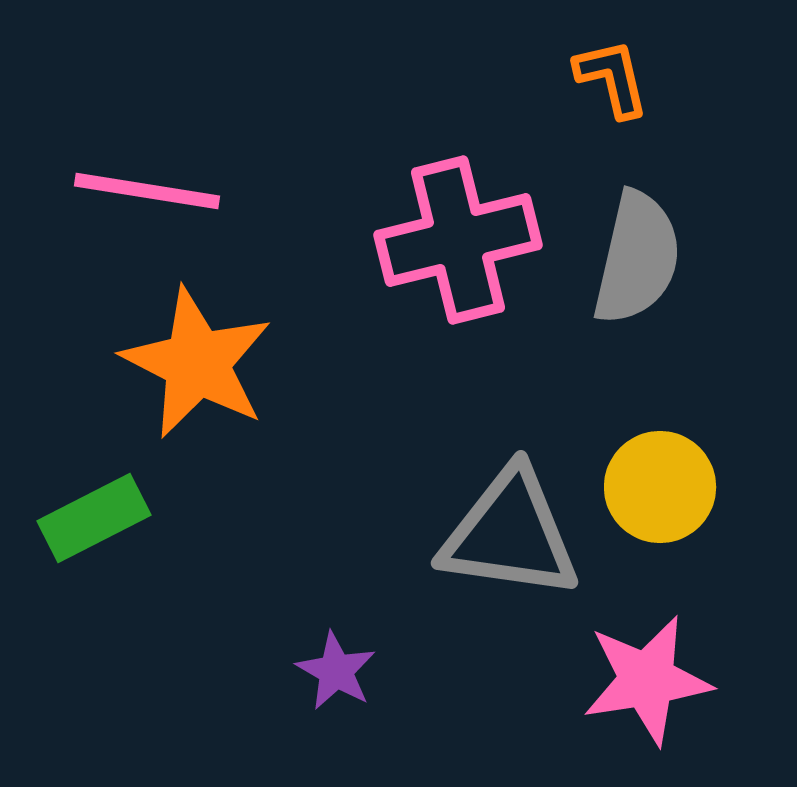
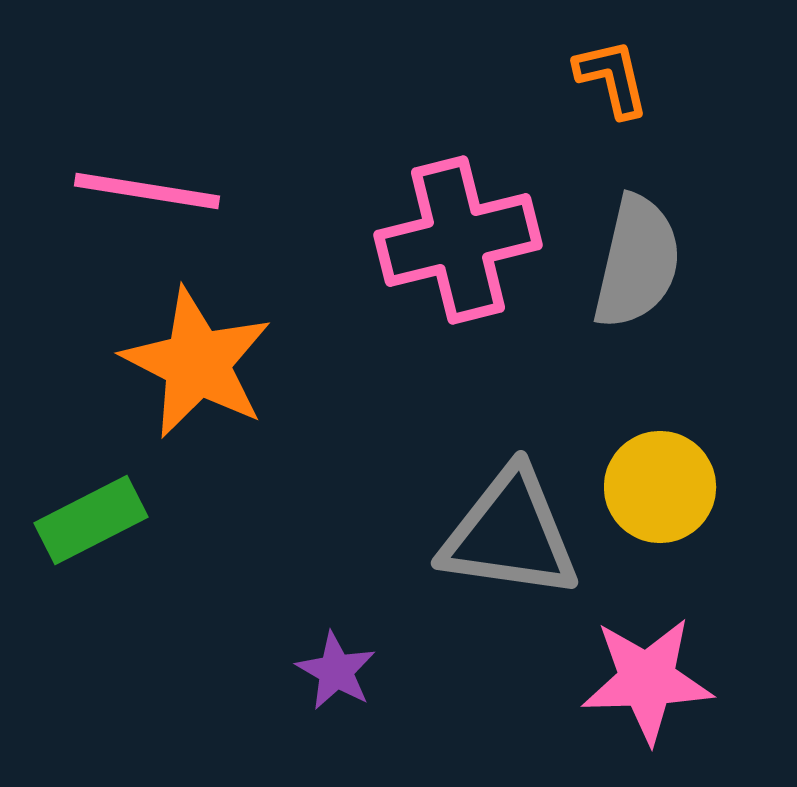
gray semicircle: moved 4 px down
green rectangle: moved 3 px left, 2 px down
pink star: rotated 7 degrees clockwise
